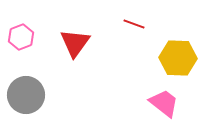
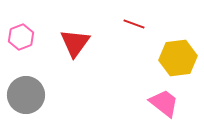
yellow hexagon: rotated 9 degrees counterclockwise
